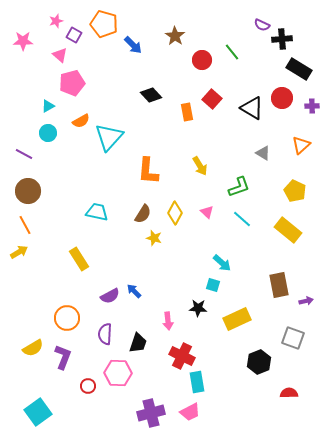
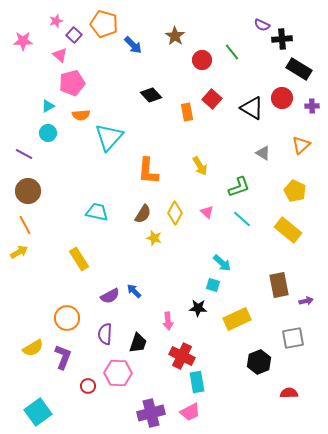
purple square at (74, 35): rotated 14 degrees clockwise
orange semicircle at (81, 121): moved 6 px up; rotated 24 degrees clockwise
gray square at (293, 338): rotated 30 degrees counterclockwise
